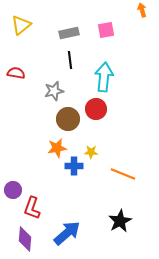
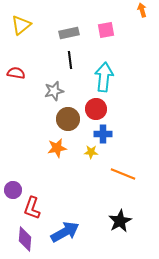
blue cross: moved 29 px right, 32 px up
blue arrow: moved 2 px left, 1 px up; rotated 12 degrees clockwise
